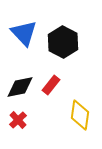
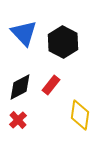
black diamond: rotated 16 degrees counterclockwise
